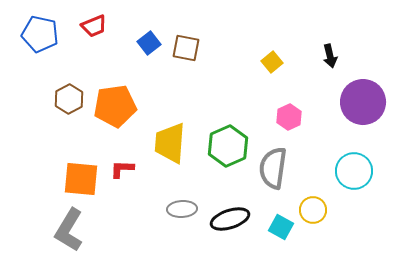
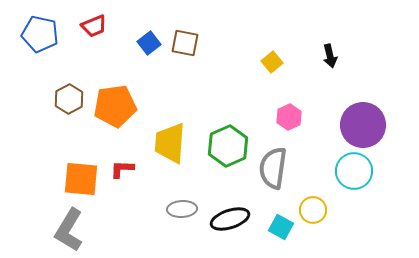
brown square: moved 1 px left, 5 px up
purple circle: moved 23 px down
